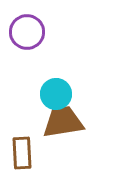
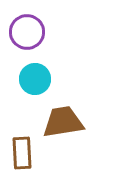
cyan circle: moved 21 px left, 15 px up
